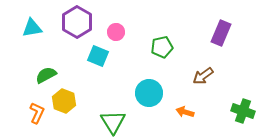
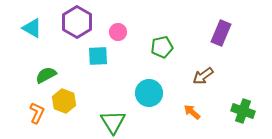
cyan triangle: rotated 40 degrees clockwise
pink circle: moved 2 px right
cyan square: rotated 25 degrees counterclockwise
orange arrow: moved 7 px right; rotated 24 degrees clockwise
